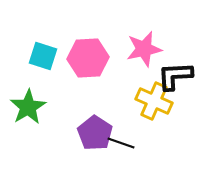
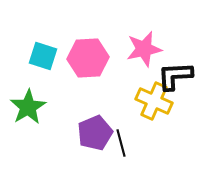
purple pentagon: rotated 16 degrees clockwise
black line: rotated 56 degrees clockwise
